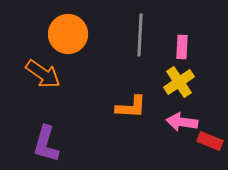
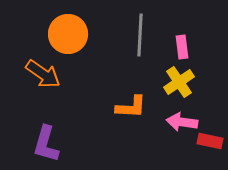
pink rectangle: rotated 10 degrees counterclockwise
red rectangle: rotated 10 degrees counterclockwise
